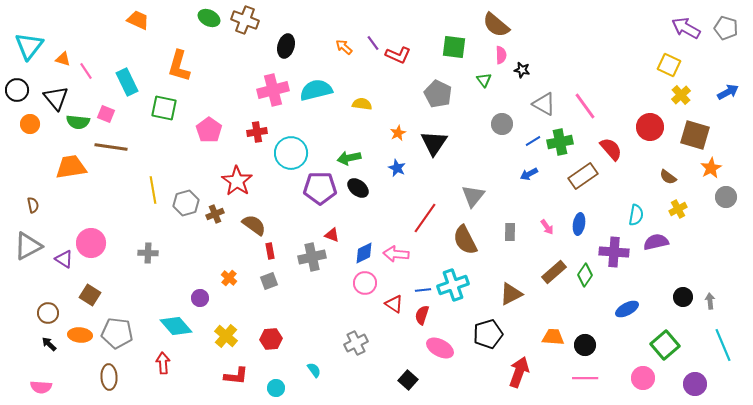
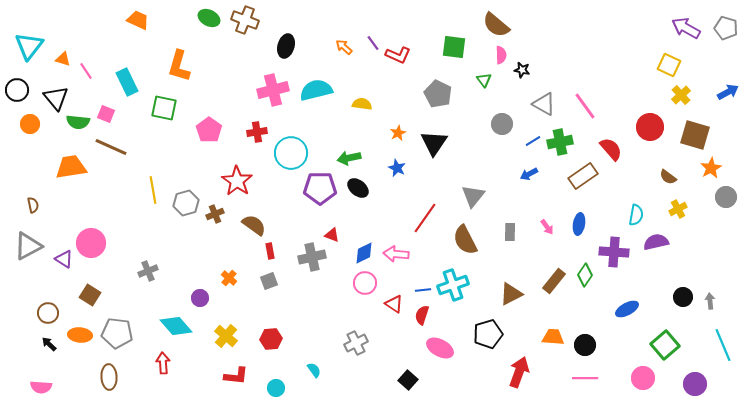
brown line at (111, 147): rotated 16 degrees clockwise
gray cross at (148, 253): moved 18 px down; rotated 24 degrees counterclockwise
brown rectangle at (554, 272): moved 9 px down; rotated 10 degrees counterclockwise
